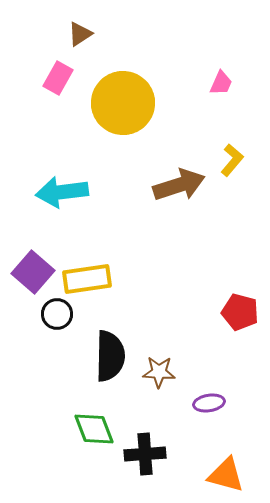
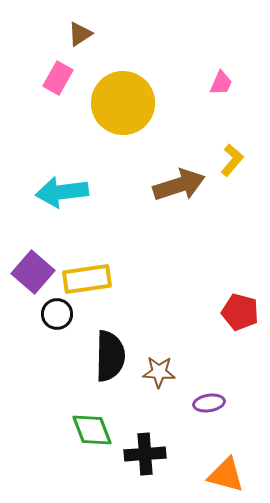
green diamond: moved 2 px left, 1 px down
